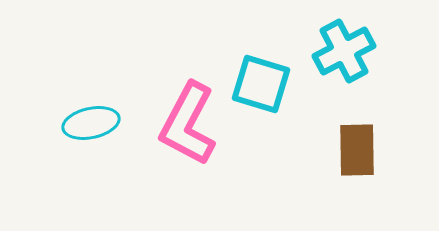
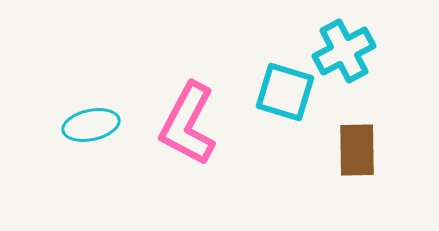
cyan square: moved 24 px right, 8 px down
cyan ellipse: moved 2 px down
